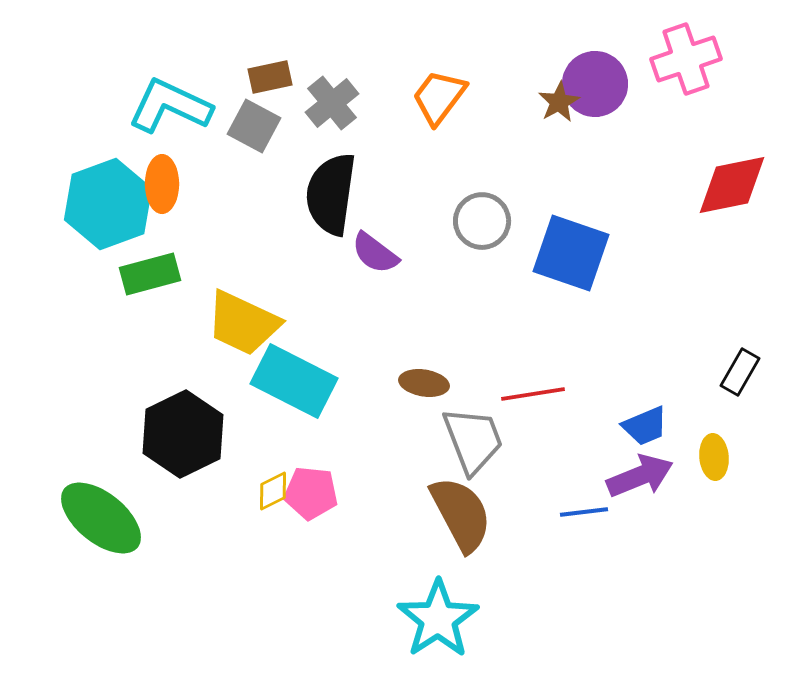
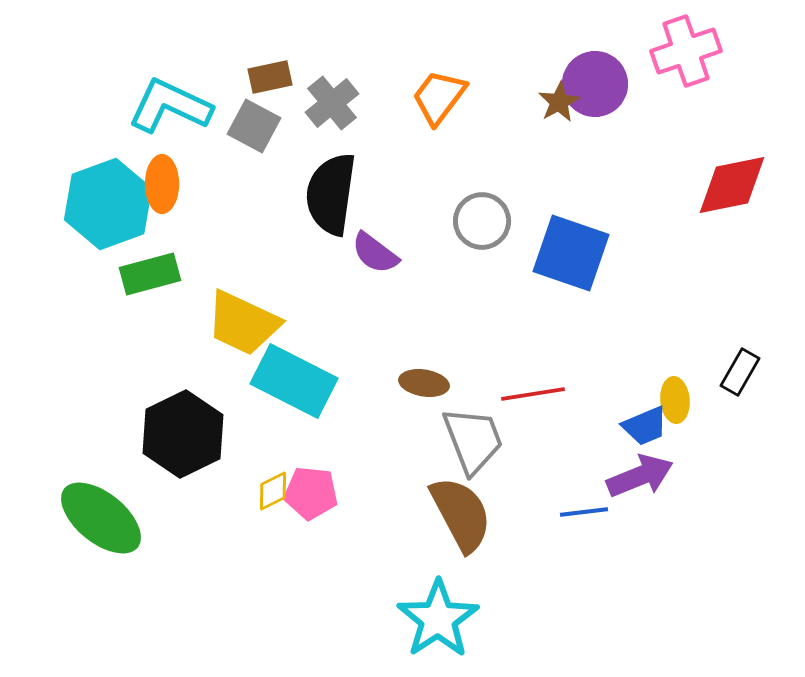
pink cross: moved 8 px up
yellow ellipse: moved 39 px left, 57 px up
